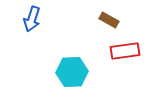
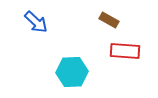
blue arrow: moved 4 px right, 3 px down; rotated 65 degrees counterclockwise
red rectangle: rotated 12 degrees clockwise
